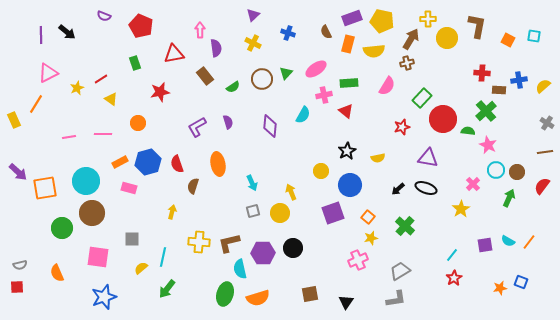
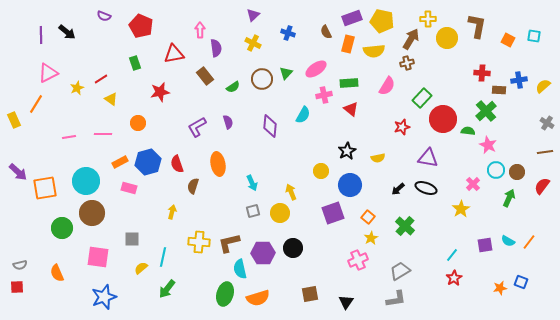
red triangle at (346, 111): moved 5 px right, 2 px up
yellow star at (371, 238): rotated 16 degrees counterclockwise
